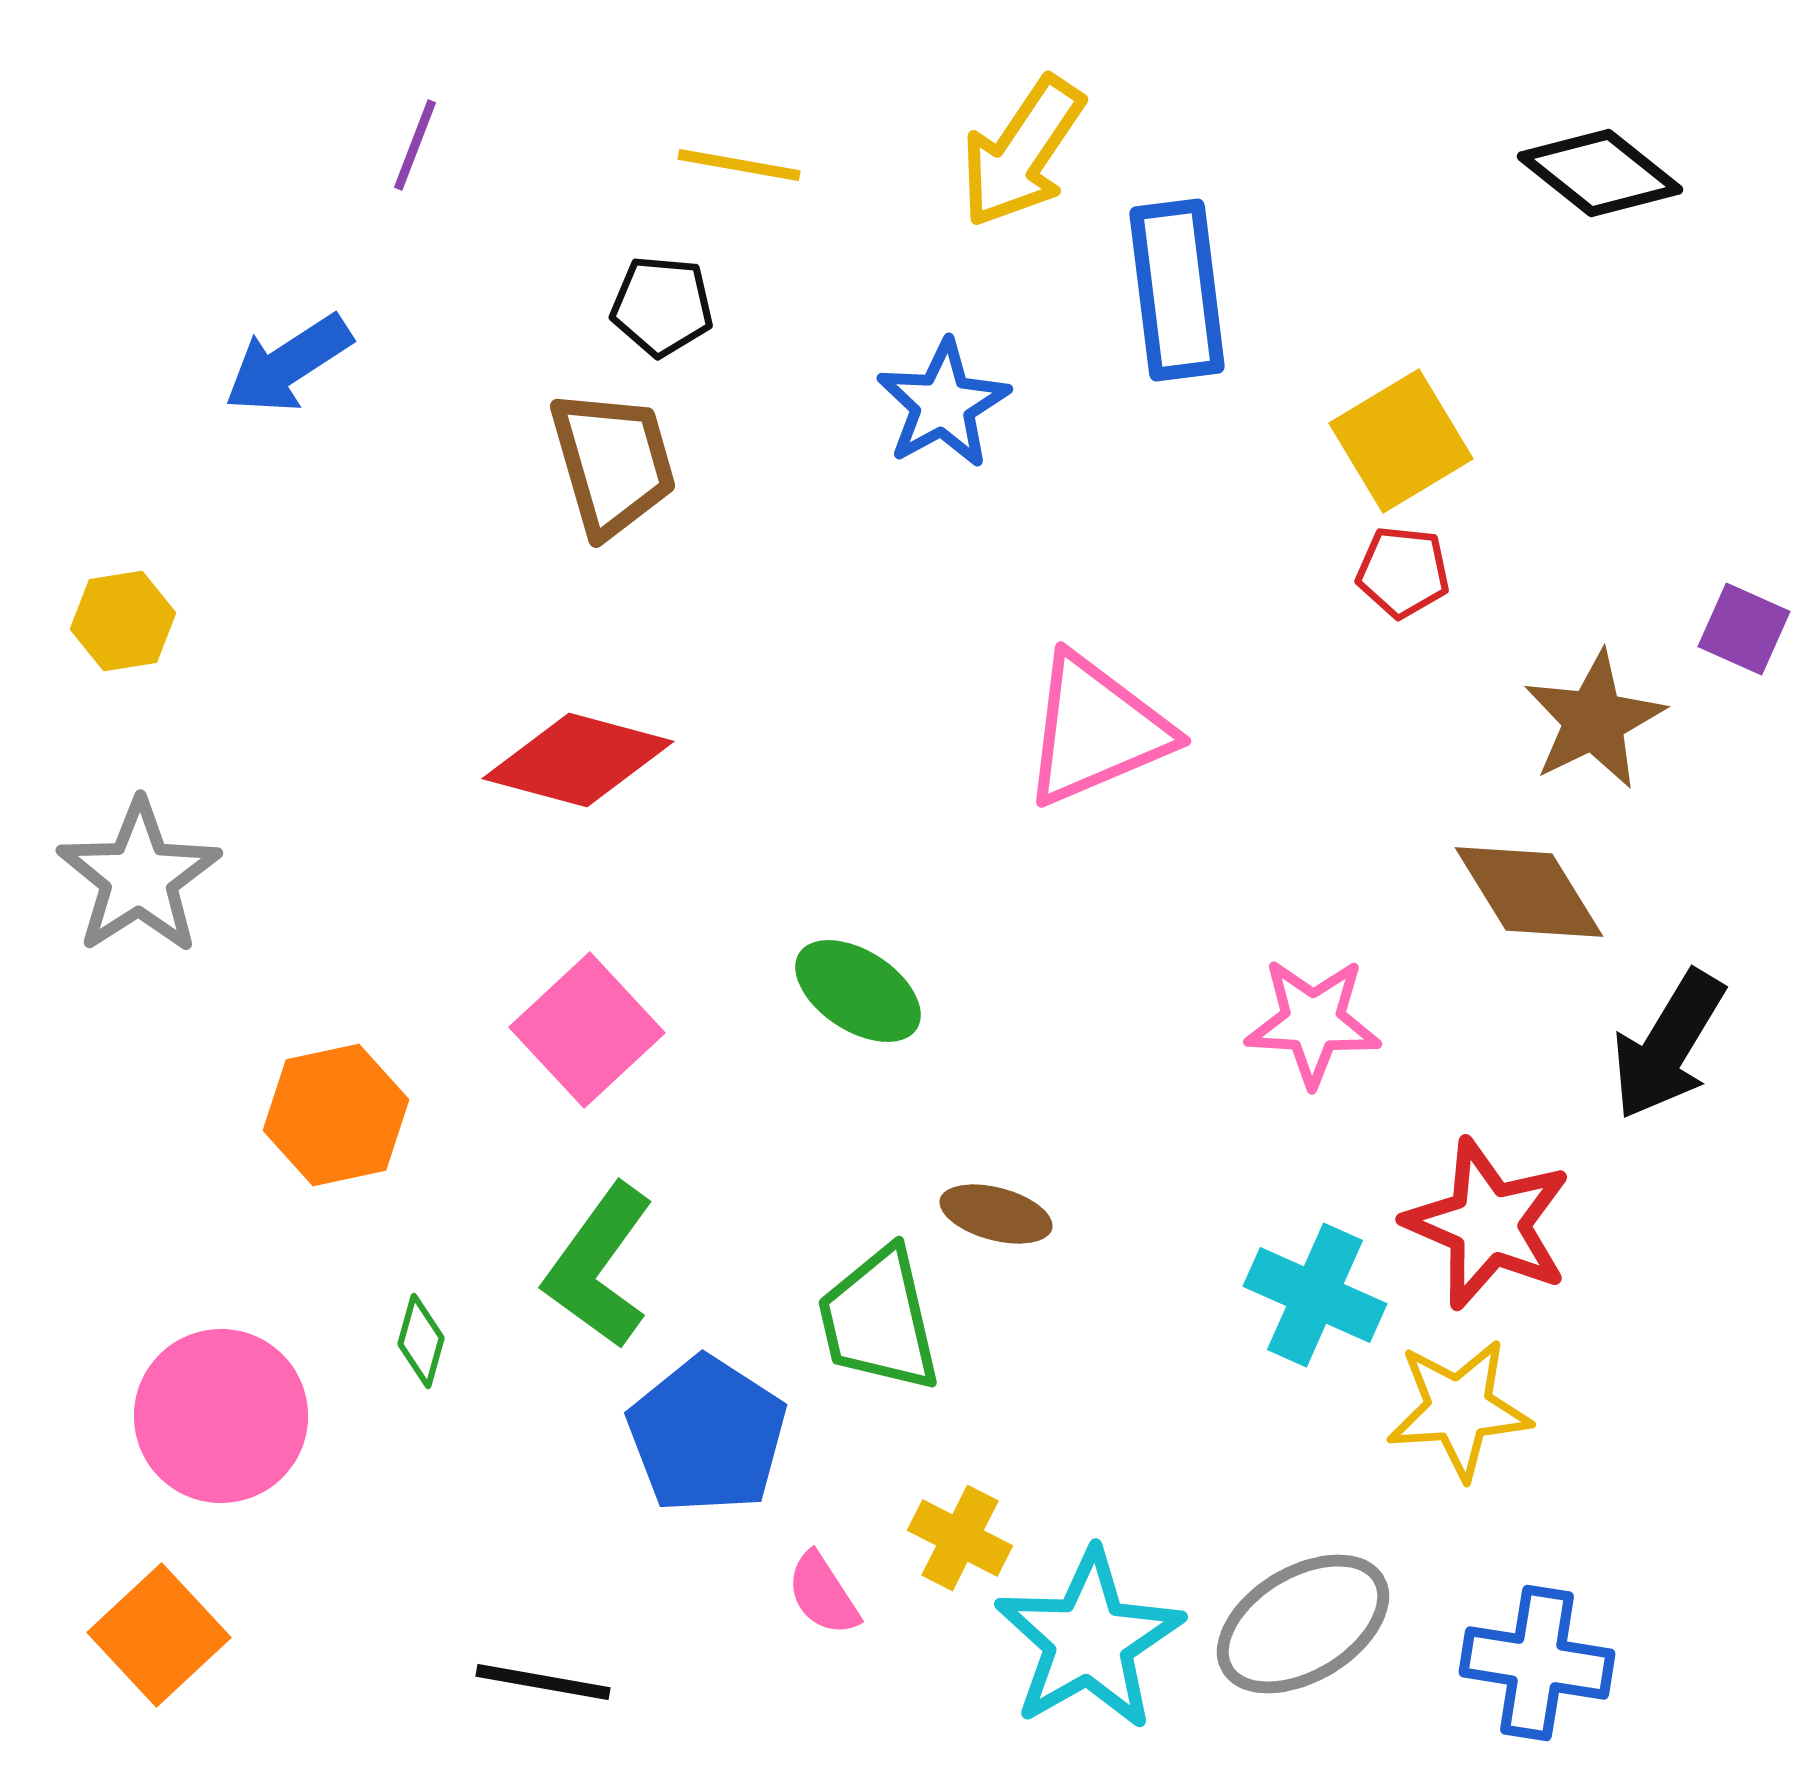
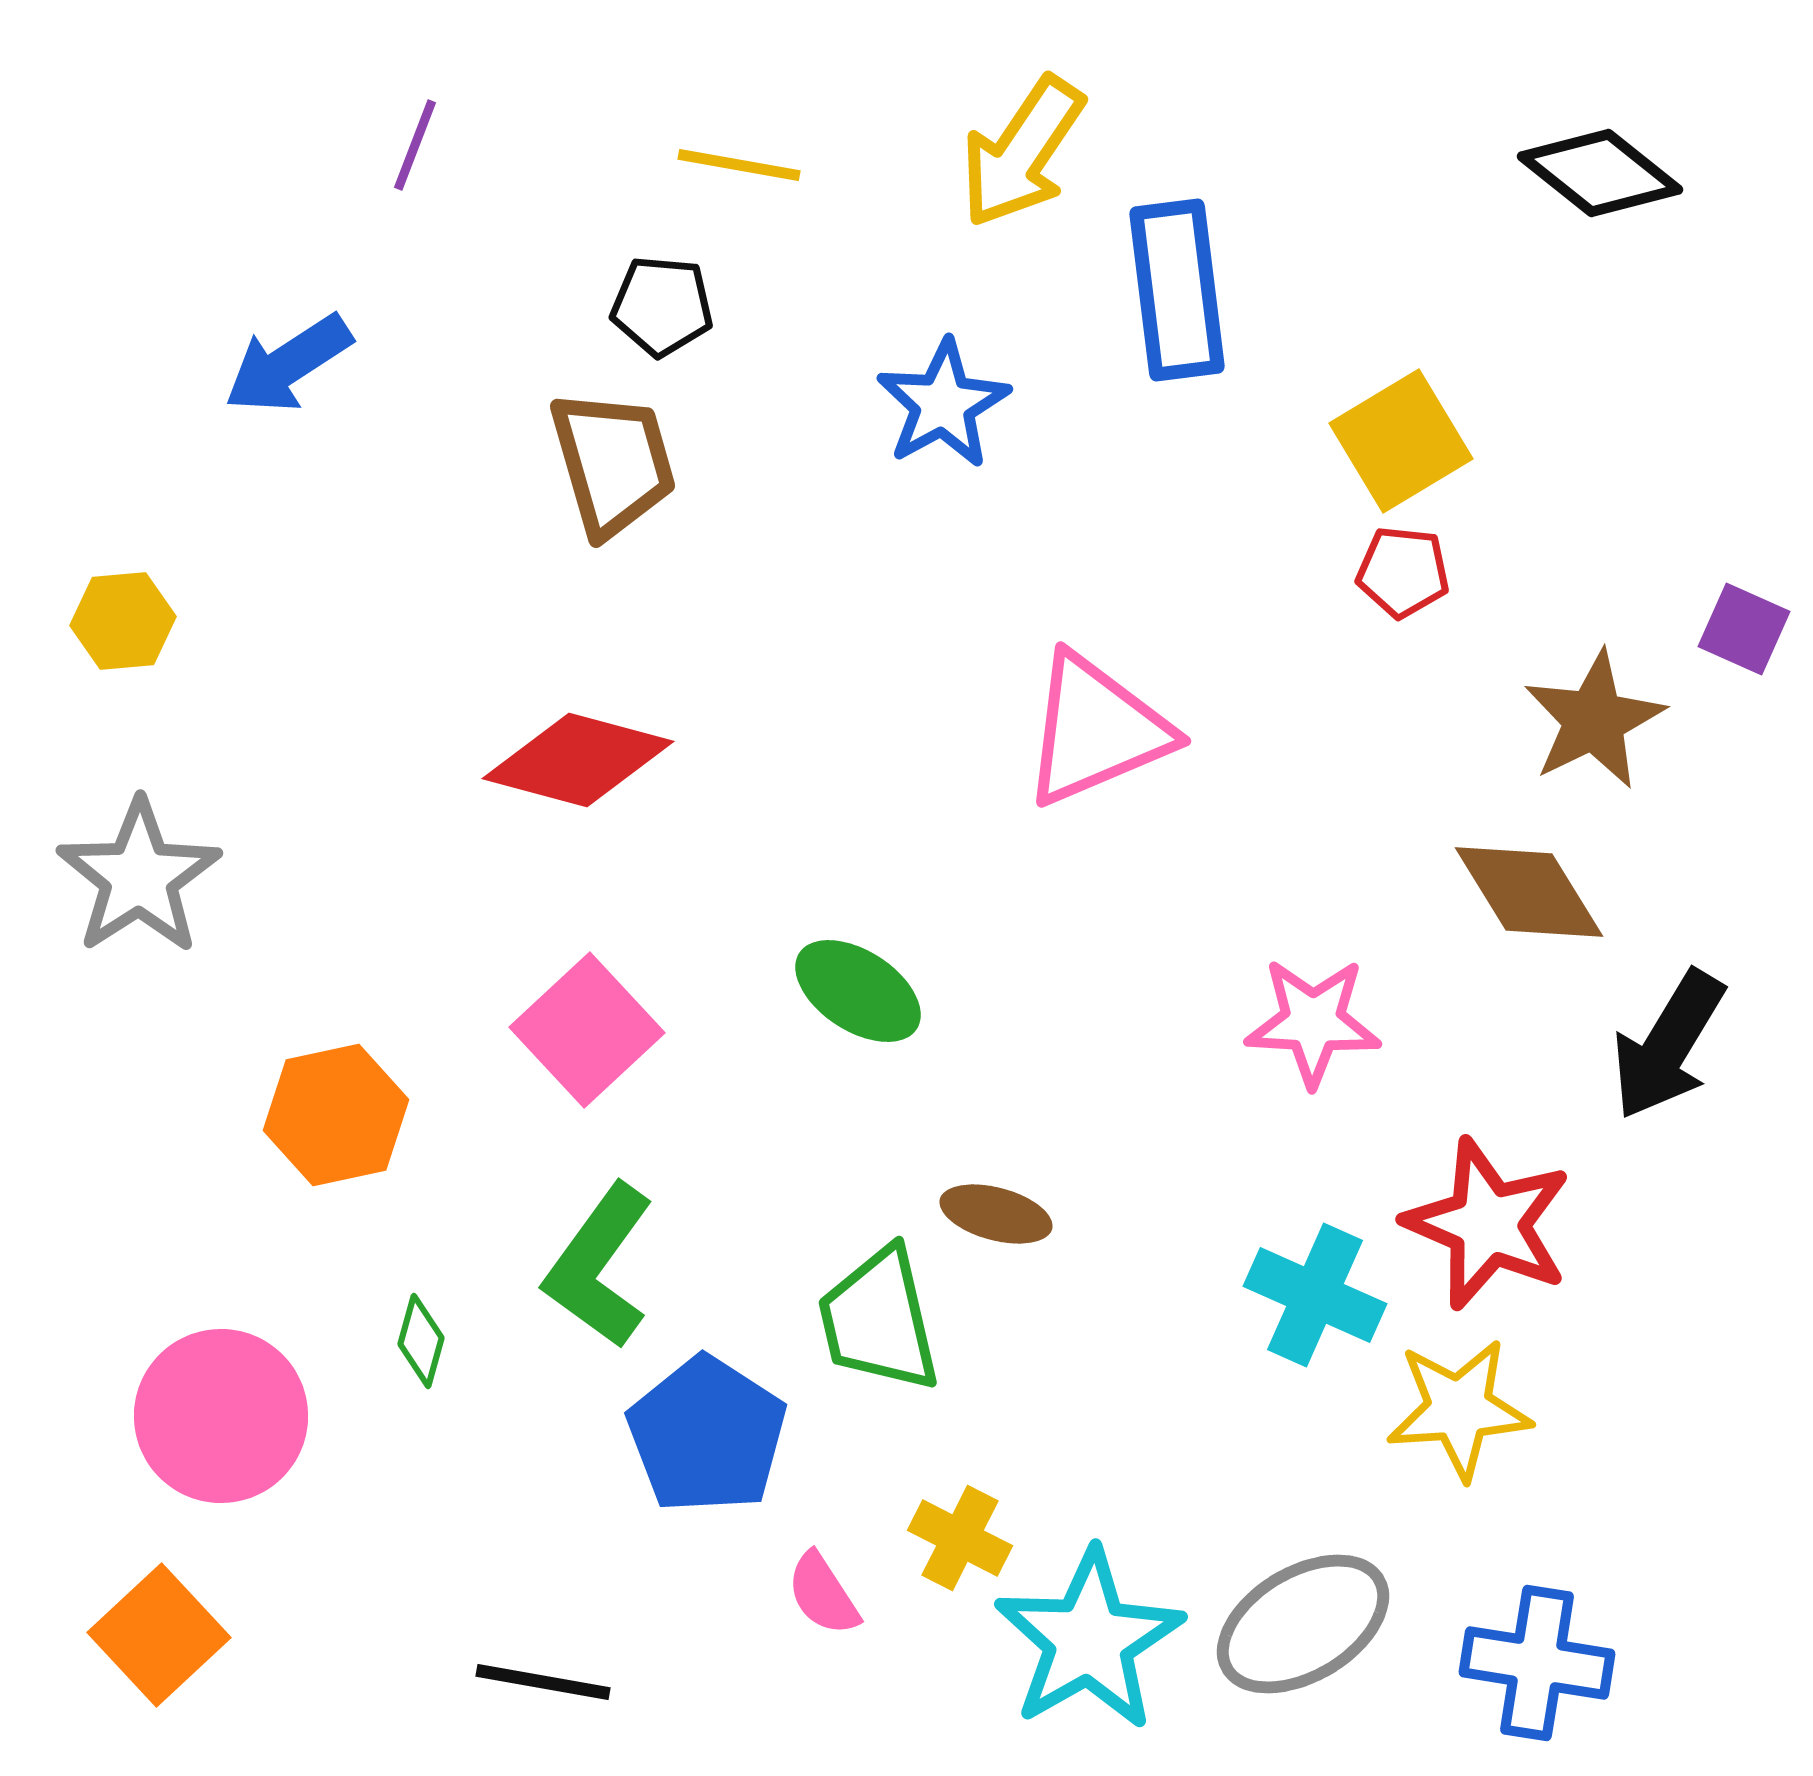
yellow hexagon: rotated 4 degrees clockwise
